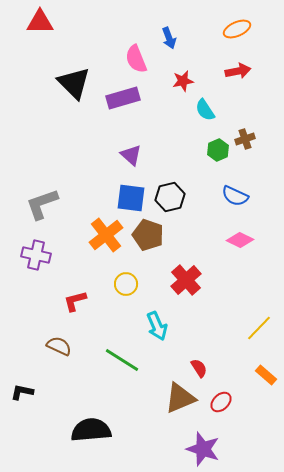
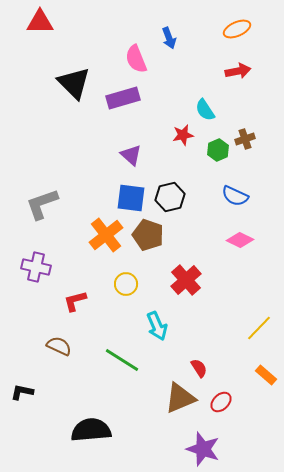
red star: moved 54 px down
purple cross: moved 12 px down
